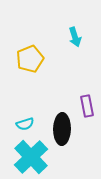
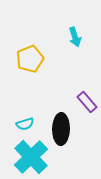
purple rectangle: moved 4 px up; rotated 30 degrees counterclockwise
black ellipse: moved 1 px left
